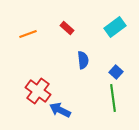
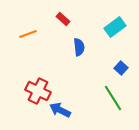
red rectangle: moved 4 px left, 9 px up
blue semicircle: moved 4 px left, 13 px up
blue square: moved 5 px right, 4 px up
red cross: rotated 10 degrees counterclockwise
green line: rotated 24 degrees counterclockwise
